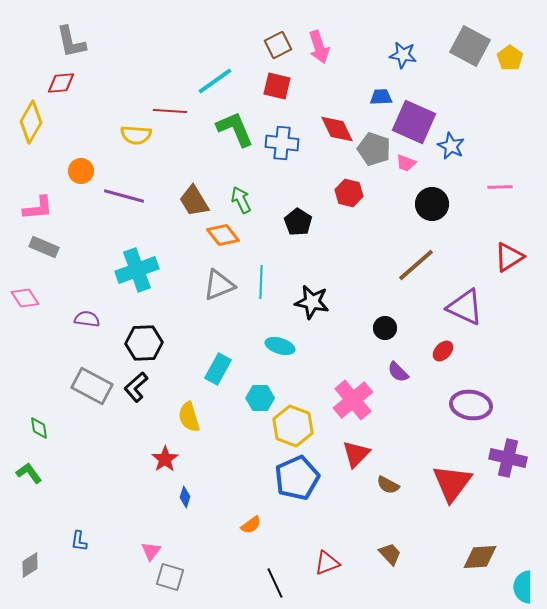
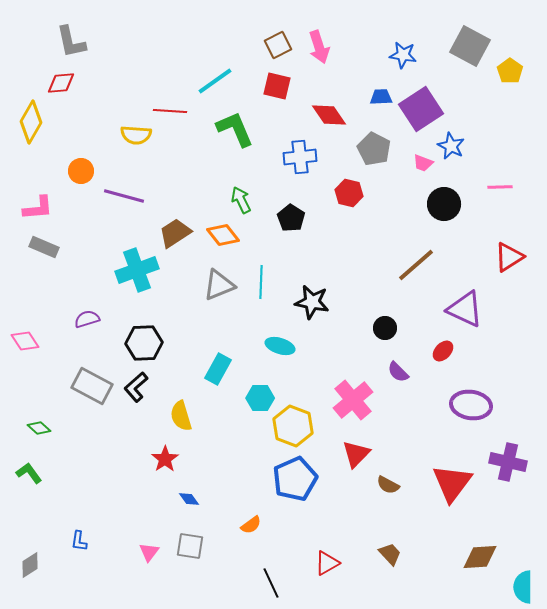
yellow pentagon at (510, 58): moved 13 px down
purple square at (414, 122): moved 7 px right, 13 px up; rotated 33 degrees clockwise
red diamond at (337, 129): moved 8 px left, 14 px up; rotated 9 degrees counterclockwise
blue cross at (282, 143): moved 18 px right, 14 px down; rotated 12 degrees counterclockwise
gray pentagon at (374, 149): rotated 8 degrees clockwise
pink trapezoid at (406, 163): moved 17 px right
brown trapezoid at (194, 201): moved 19 px left, 32 px down; rotated 88 degrees clockwise
black circle at (432, 204): moved 12 px right
black pentagon at (298, 222): moved 7 px left, 4 px up
pink diamond at (25, 298): moved 43 px down
purple triangle at (465, 307): moved 2 px down
purple semicircle at (87, 319): rotated 25 degrees counterclockwise
yellow semicircle at (189, 417): moved 8 px left, 1 px up
green diamond at (39, 428): rotated 40 degrees counterclockwise
purple cross at (508, 458): moved 4 px down
blue pentagon at (297, 478): moved 2 px left, 1 px down
blue diamond at (185, 497): moved 4 px right, 2 px down; rotated 55 degrees counterclockwise
pink triangle at (151, 551): moved 2 px left, 1 px down
red triangle at (327, 563): rotated 8 degrees counterclockwise
gray square at (170, 577): moved 20 px right, 31 px up; rotated 8 degrees counterclockwise
black line at (275, 583): moved 4 px left
